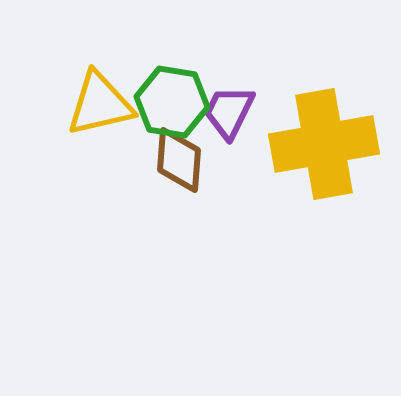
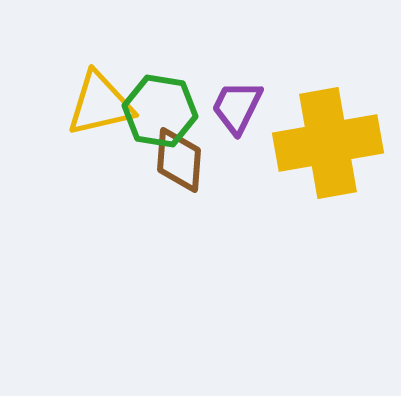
green hexagon: moved 12 px left, 9 px down
purple trapezoid: moved 8 px right, 5 px up
yellow cross: moved 4 px right, 1 px up
